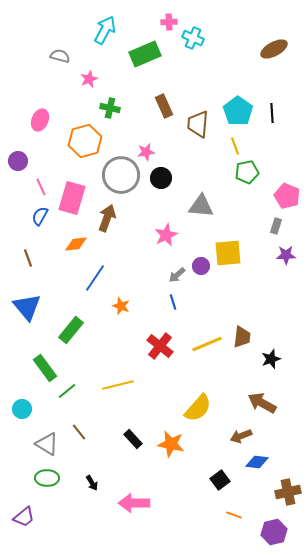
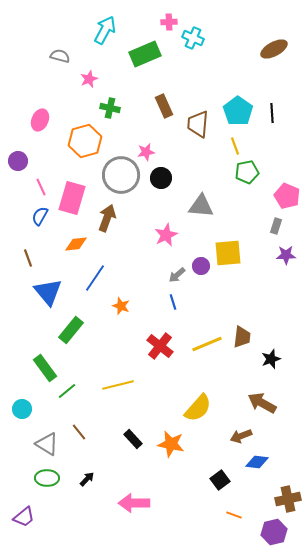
blue triangle at (27, 307): moved 21 px right, 15 px up
black arrow at (92, 483): moved 5 px left, 4 px up; rotated 105 degrees counterclockwise
brown cross at (288, 492): moved 7 px down
